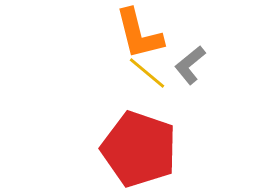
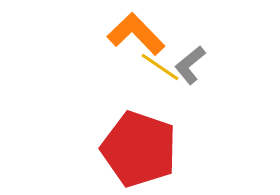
orange L-shape: moved 3 px left; rotated 150 degrees clockwise
yellow line: moved 13 px right, 6 px up; rotated 6 degrees counterclockwise
